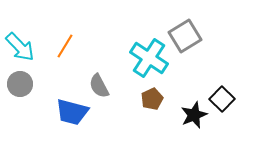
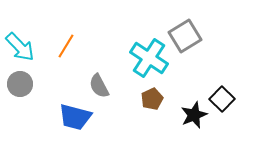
orange line: moved 1 px right
blue trapezoid: moved 3 px right, 5 px down
